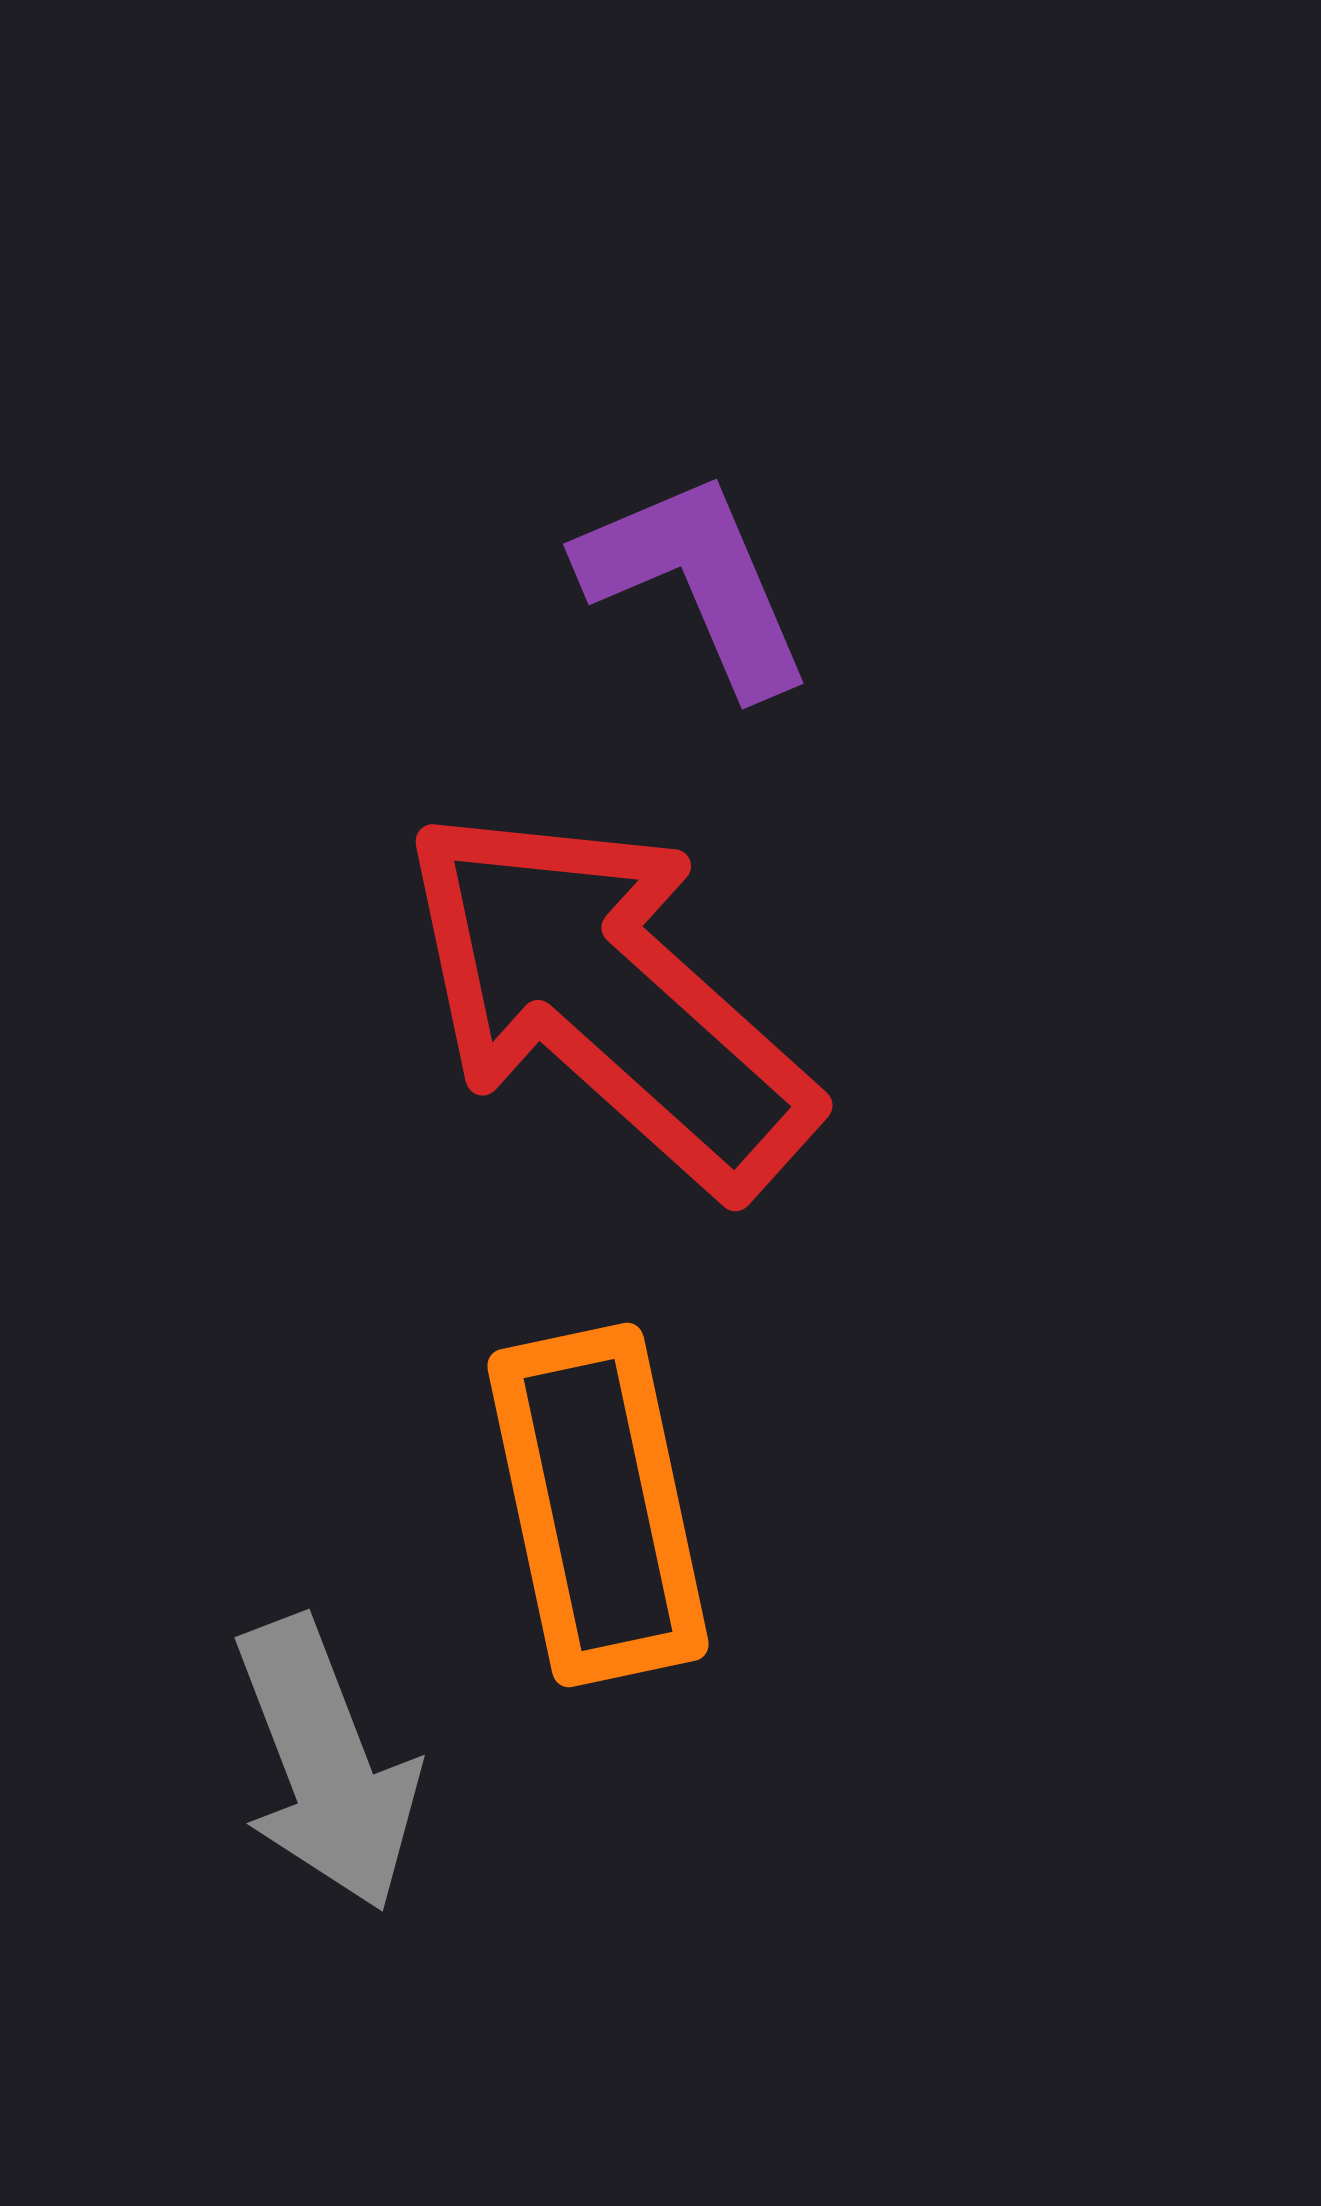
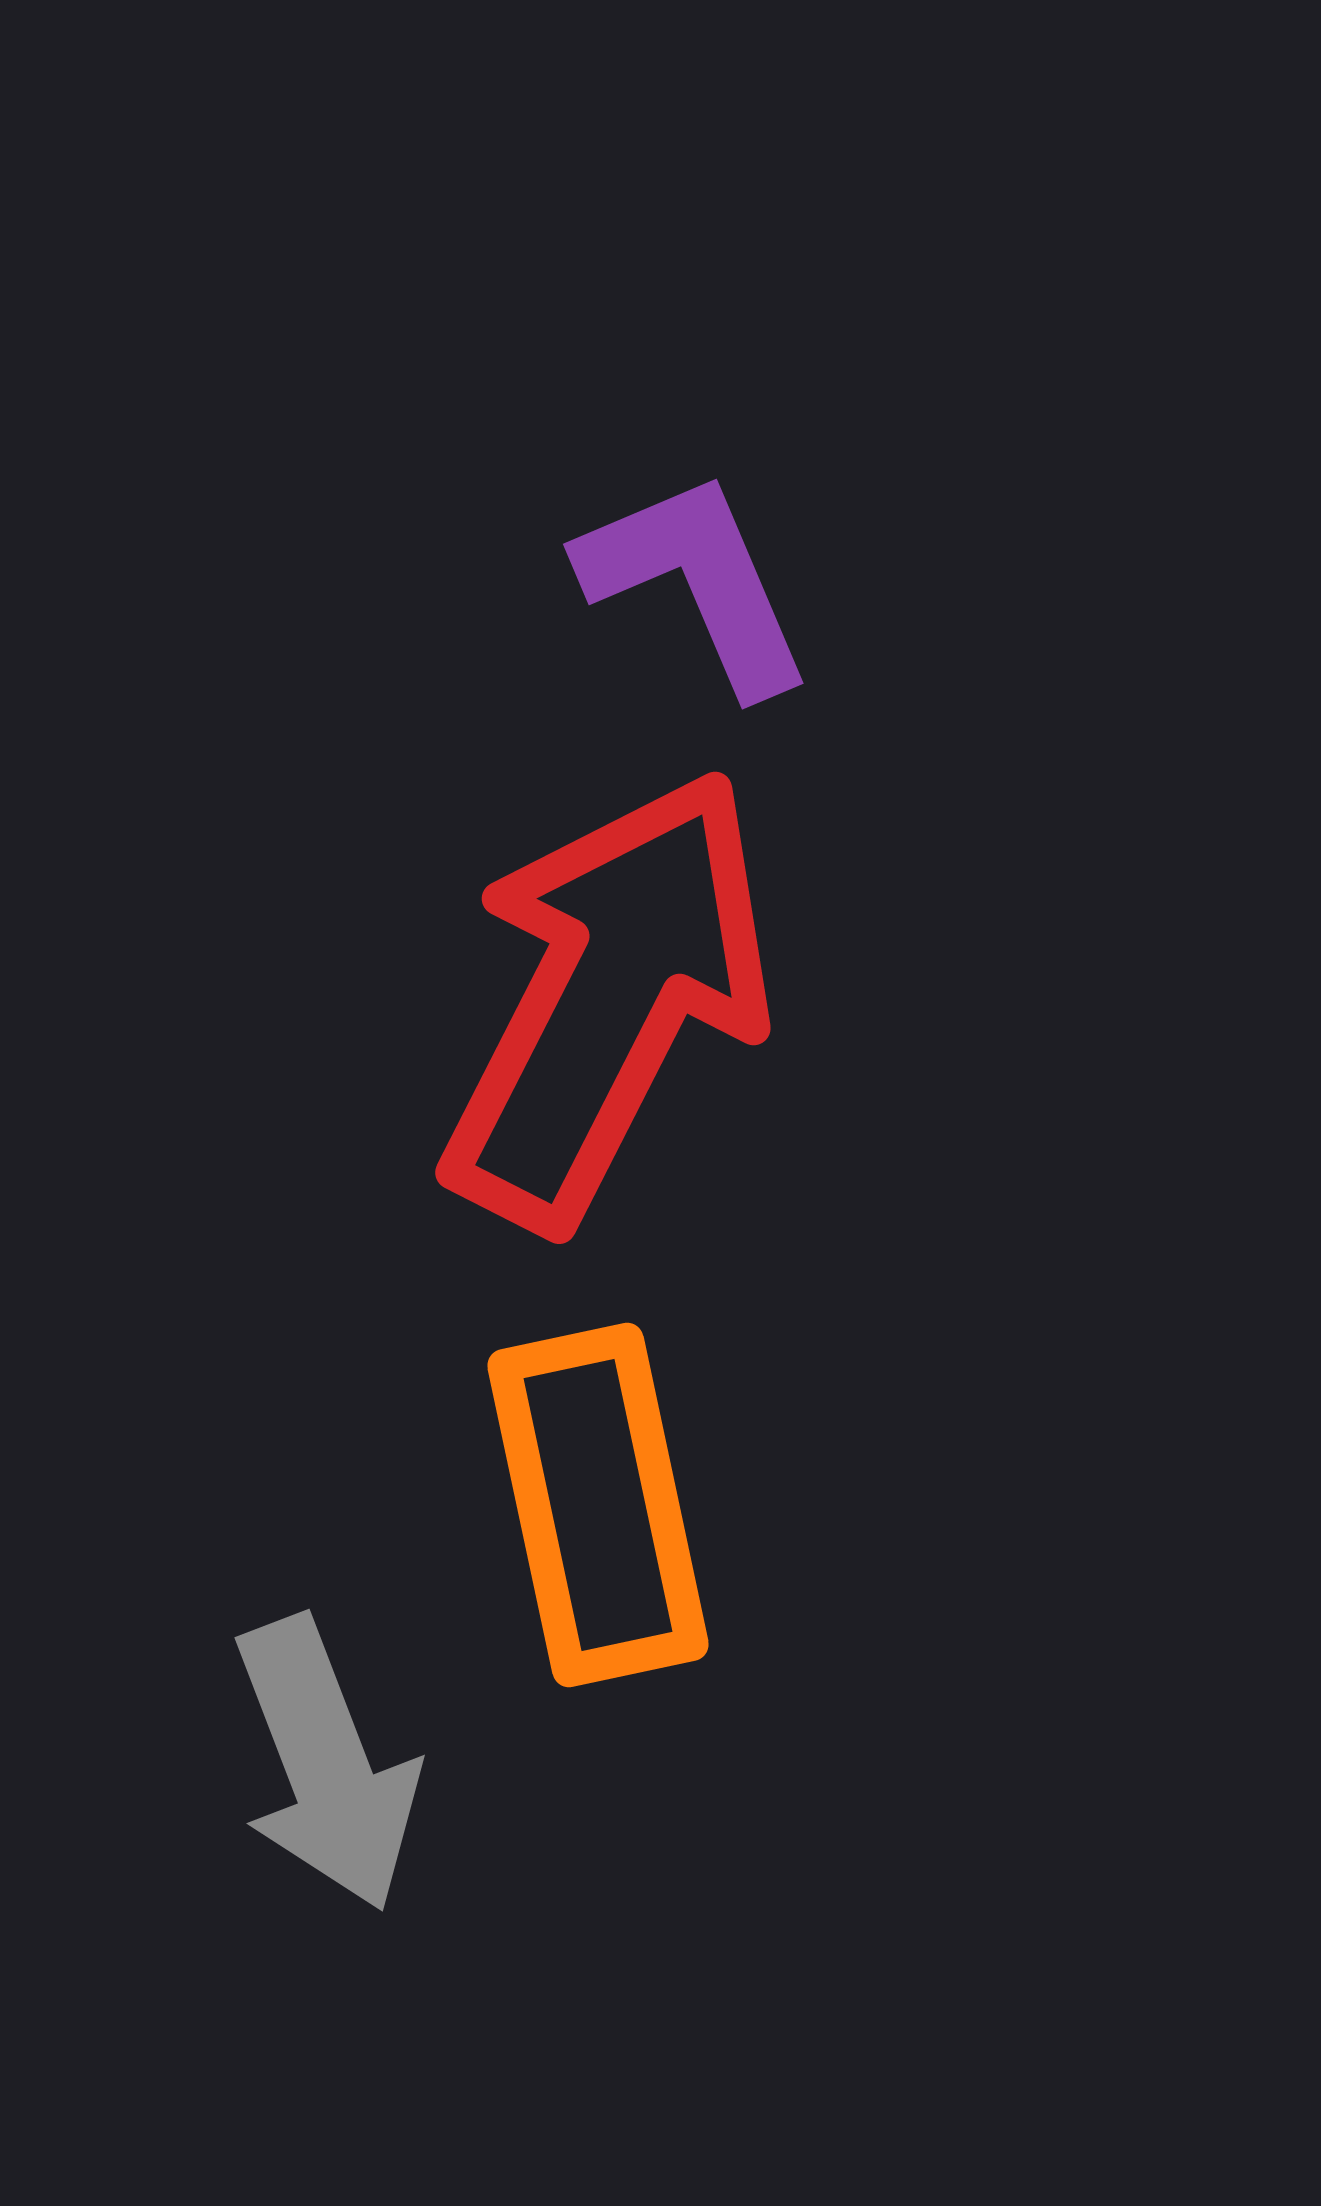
red arrow: rotated 75 degrees clockwise
